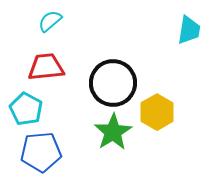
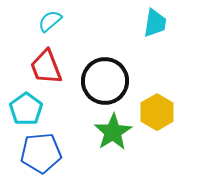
cyan trapezoid: moved 34 px left, 7 px up
red trapezoid: rotated 105 degrees counterclockwise
black circle: moved 8 px left, 2 px up
cyan pentagon: rotated 8 degrees clockwise
blue pentagon: moved 1 px down
